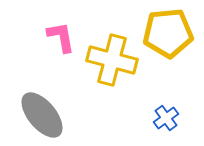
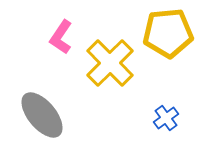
pink L-shape: rotated 136 degrees counterclockwise
yellow cross: moved 2 px left, 3 px down; rotated 30 degrees clockwise
